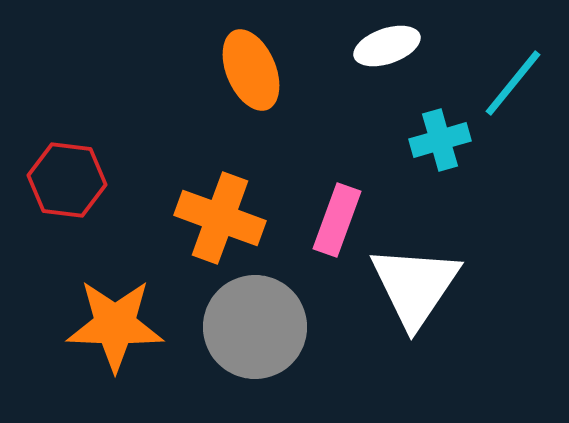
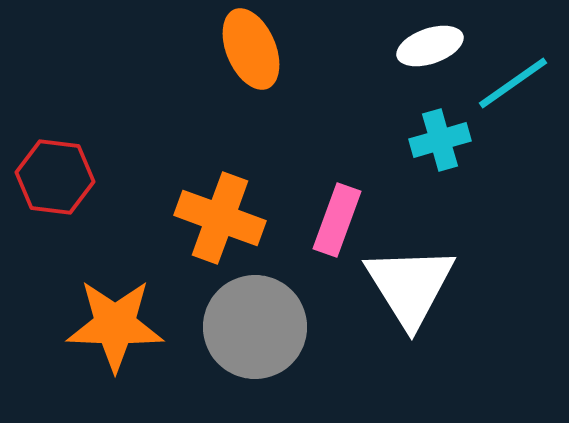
white ellipse: moved 43 px right
orange ellipse: moved 21 px up
cyan line: rotated 16 degrees clockwise
red hexagon: moved 12 px left, 3 px up
white triangle: moved 5 px left; rotated 6 degrees counterclockwise
